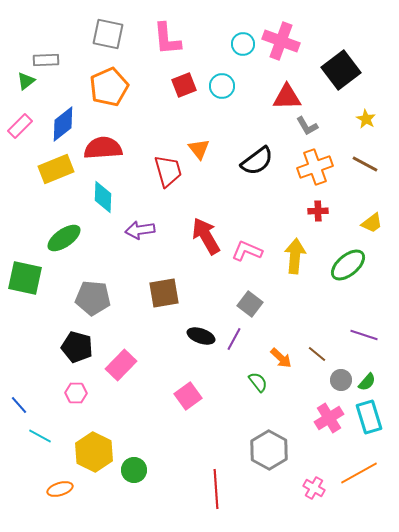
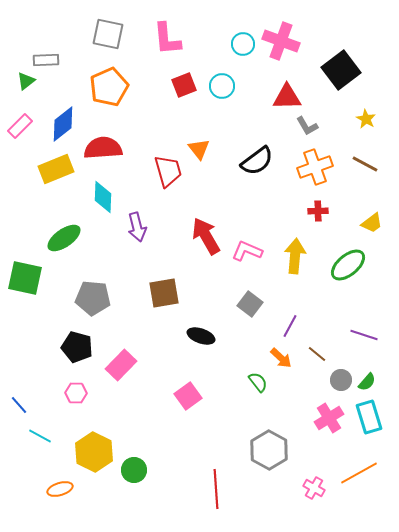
purple arrow at (140, 230): moved 3 px left, 3 px up; rotated 96 degrees counterclockwise
purple line at (234, 339): moved 56 px right, 13 px up
